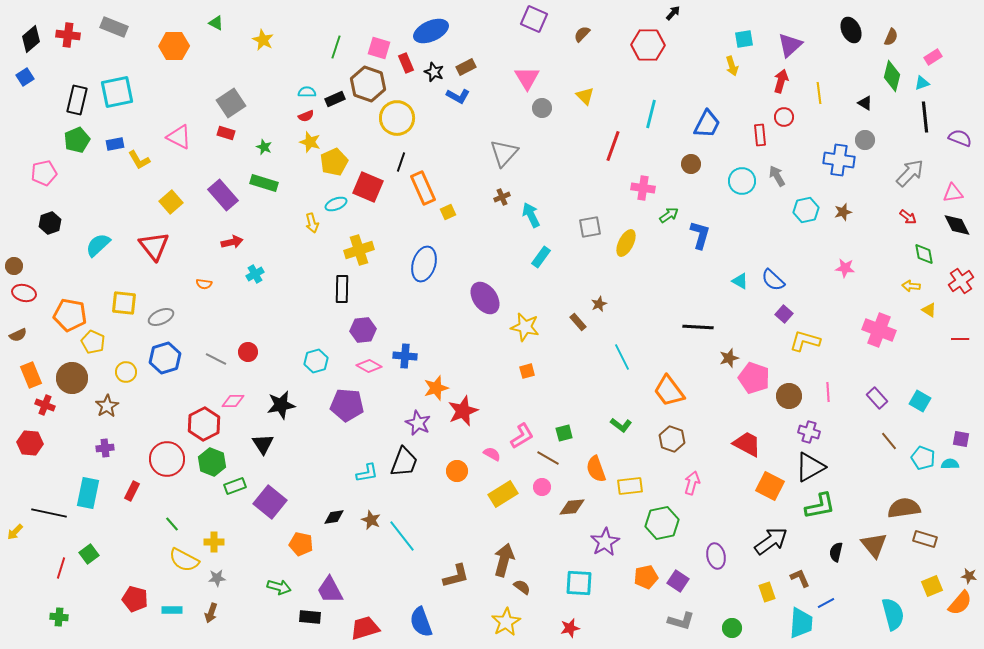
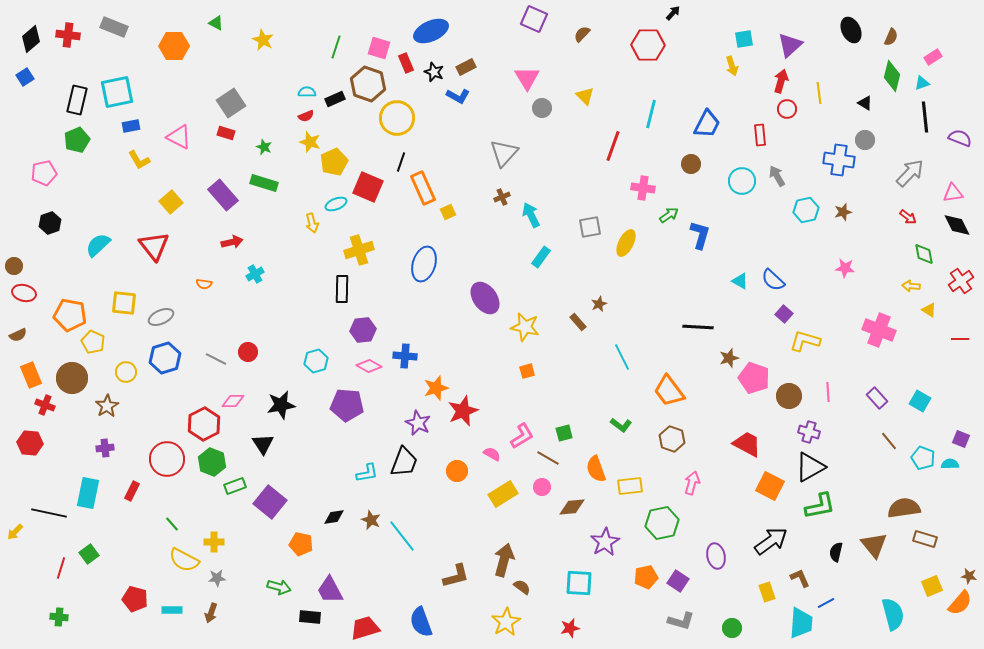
red circle at (784, 117): moved 3 px right, 8 px up
blue rectangle at (115, 144): moved 16 px right, 18 px up
purple square at (961, 439): rotated 12 degrees clockwise
